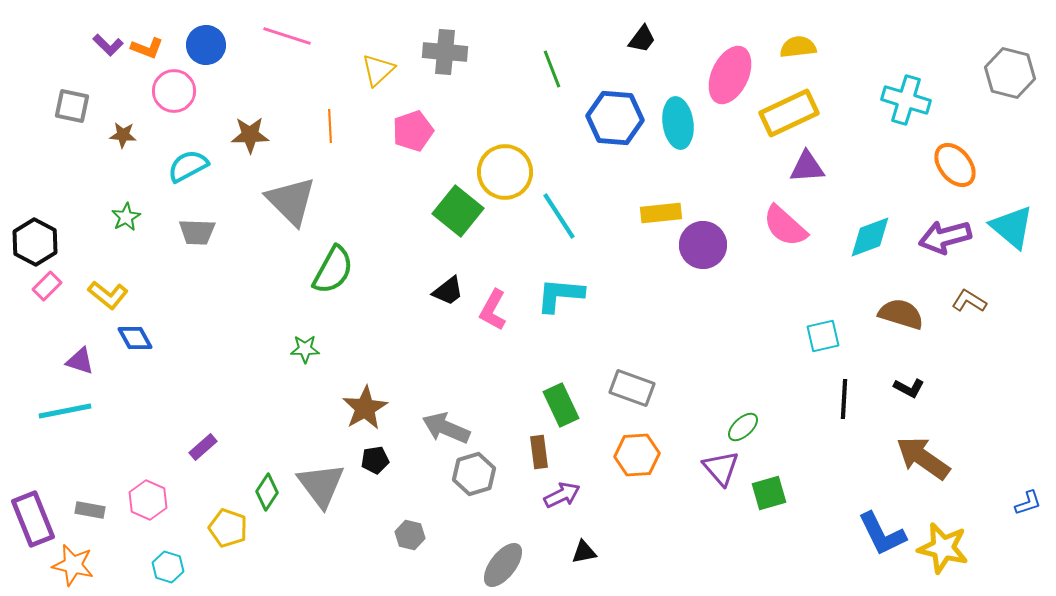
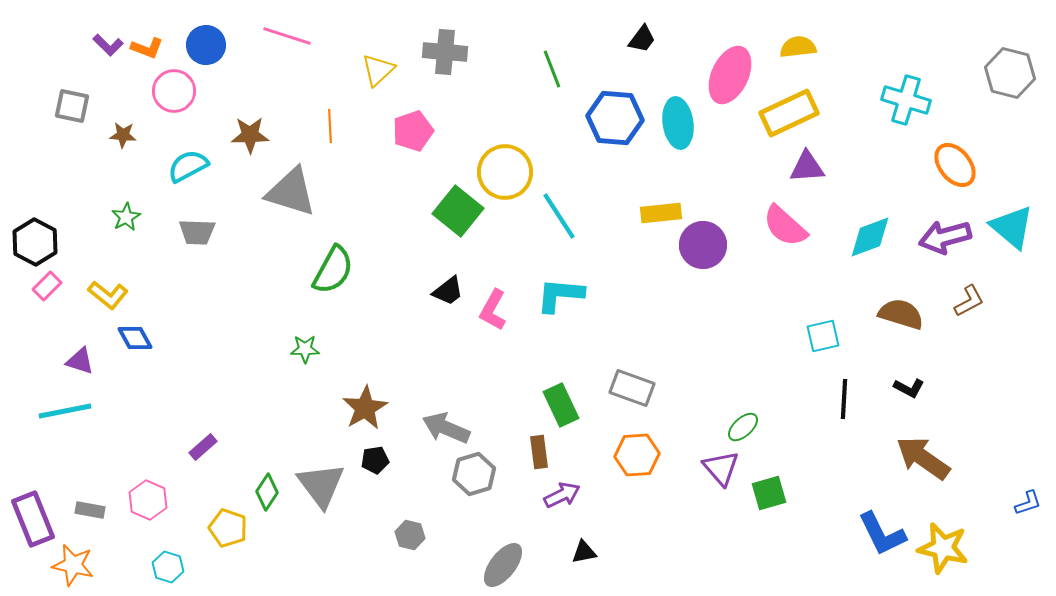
gray triangle at (291, 201): moved 9 px up; rotated 28 degrees counterclockwise
brown L-shape at (969, 301): rotated 120 degrees clockwise
